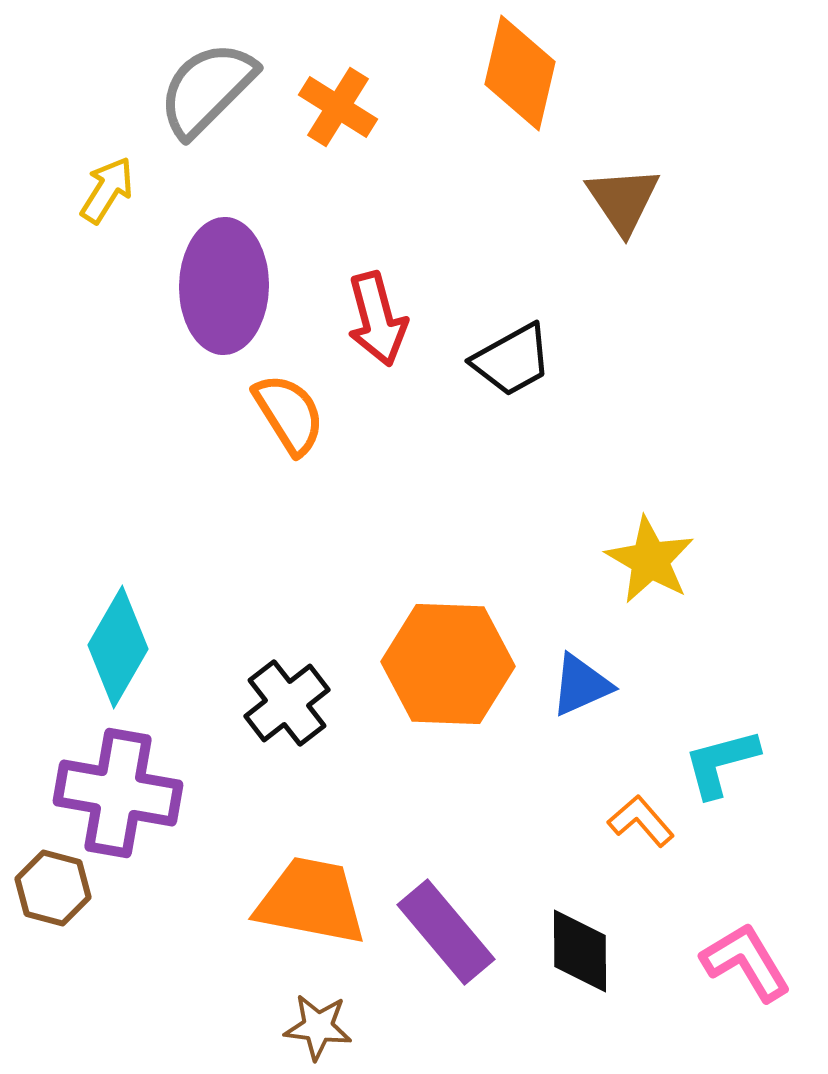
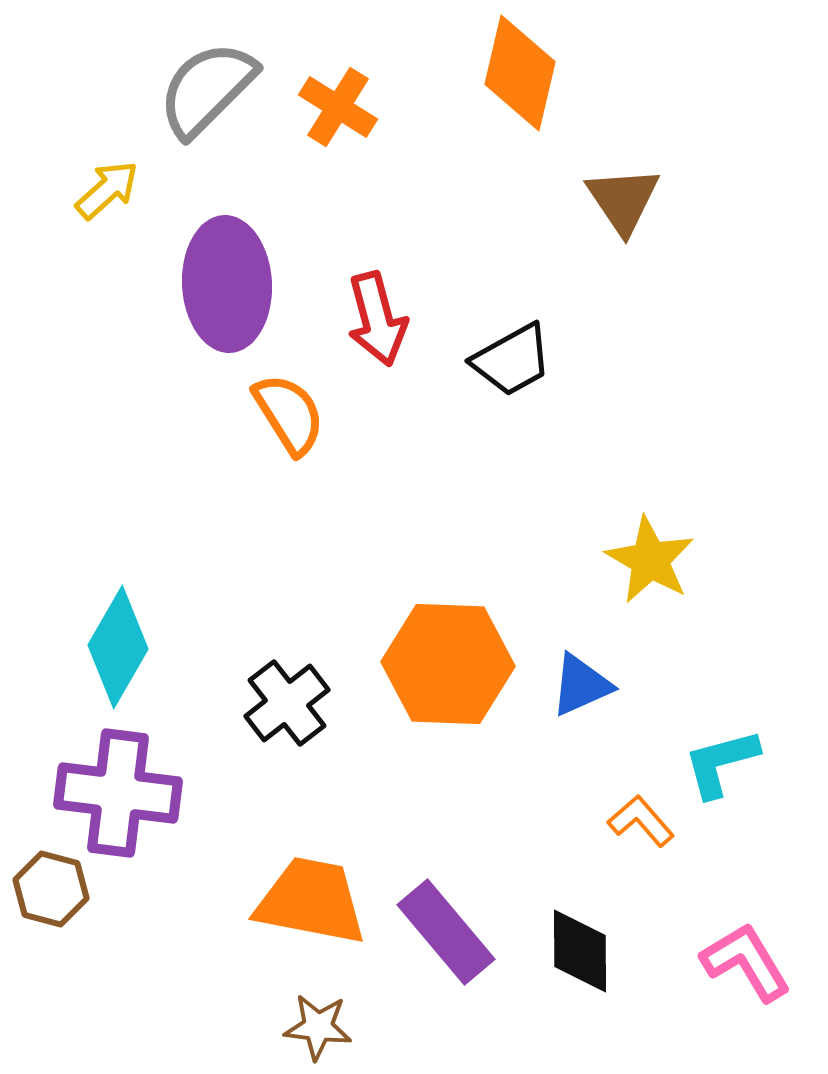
yellow arrow: rotated 16 degrees clockwise
purple ellipse: moved 3 px right, 2 px up; rotated 4 degrees counterclockwise
purple cross: rotated 3 degrees counterclockwise
brown hexagon: moved 2 px left, 1 px down
